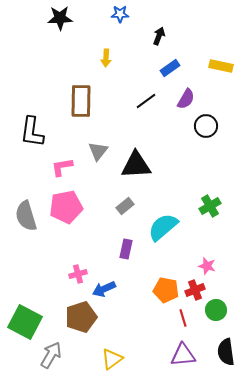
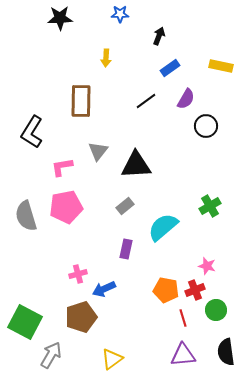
black L-shape: rotated 24 degrees clockwise
